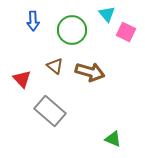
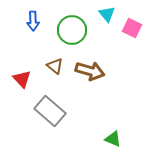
pink square: moved 6 px right, 4 px up
brown arrow: moved 1 px up
